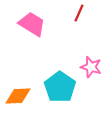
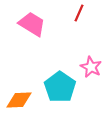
pink star: rotated 10 degrees clockwise
orange diamond: moved 1 px right, 4 px down
